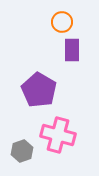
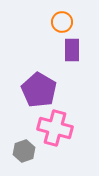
pink cross: moved 3 px left, 7 px up
gray hexagon: moved 2 px right
